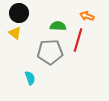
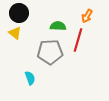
orange arrow: rotated 80 degrees counterclockwise
